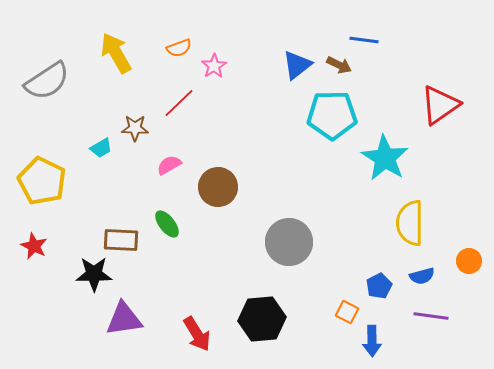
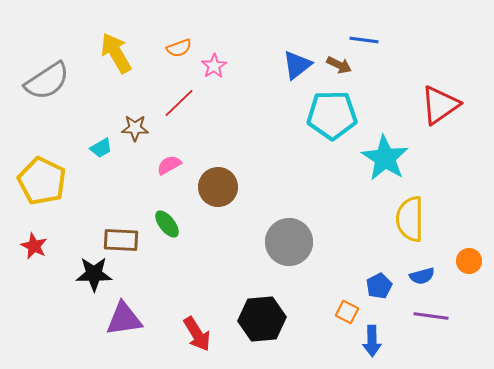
yellow semicircle: moved 4 px up
